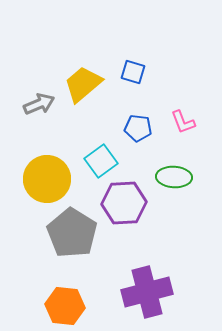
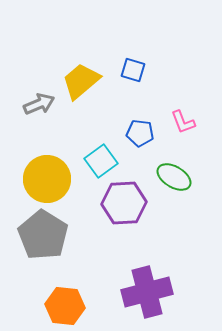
blue square: moved 2 px up
yellow trapezoid: moved 2 px left, 3 px up
blue pentagon: moved 2 px right, 5 px down
green ellipse: rotated 28 degrees clockwise
gray pentagon: moved 29 px left, 2 px down
